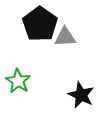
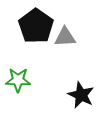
black pentagon: moved 4 px left, 2 px down
green star: moved 1 px up; rotated 30 degrees counterclockwise
